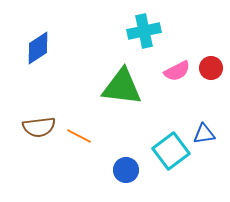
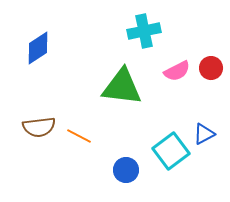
blue triangle: rotated 20 degrees counterclockwise
